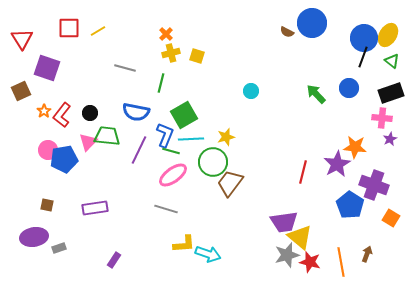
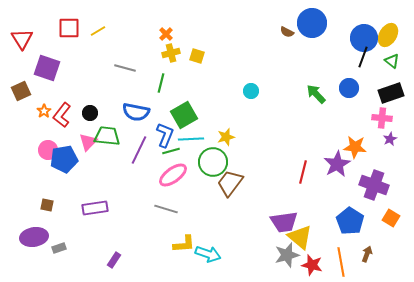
green line at (171, 151): rotated 30 degrees counterclockwise
blue pentagon at (350, 205): moved 16 px down
red star at (310, 262): moved 2 px right, 3 px down
